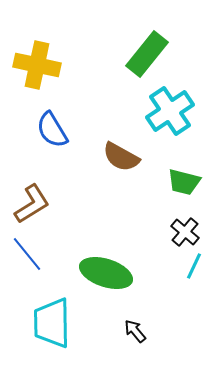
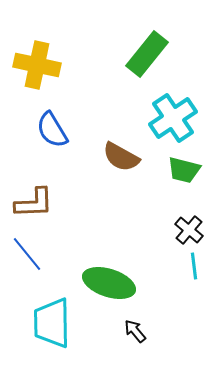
cyan cross: moved 3 px right, 7 px down
green trapezoid: moved 12 px up
brown L-shape: moved 2 px right, 1 px up; rotated 30 degrees clockwise
black cross: moved 4 px right, 2 px up
cyan line: rotated 32 degrees counterclockwise
green ellipse: moved 3 px right, 10 px down
